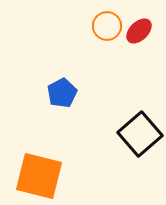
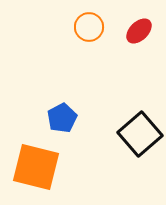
orange circle: moved 18 px left, 1 px down
blue pentagon: moved 25 px down
orange square: moved 3 px left, 9 px up
